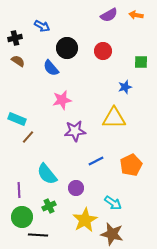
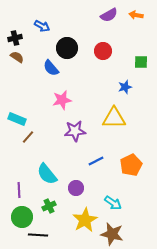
brown semicircle: moved 1 px left, 4 px up
